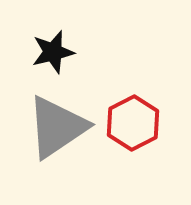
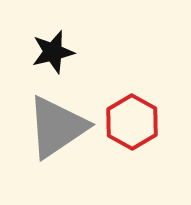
red hexagon: moved 1 px left, 1 px up; rotated 4 degrees counterclockwise
